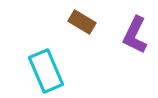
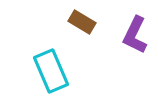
cyan rectangle: moved 5 px right
